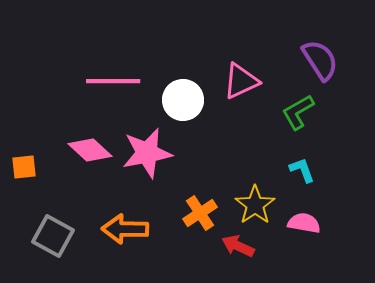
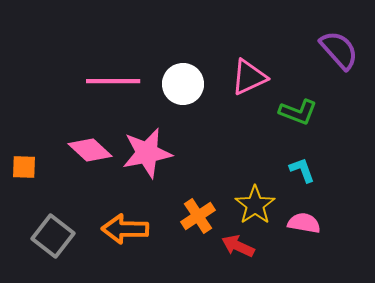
purple semicircle: moved 19 px right, 10 px up; rotated 9 degrees counterclockwise
pink triangle: moved 8 px right, 4 px up
white circle: moved 16 px up
green L-shape: rotated 129 degrees counterclockwise
orange square: rotated 8 degrees clockwise
orange cross: moved 2 px left, 3 px down
gray square: rotated 9 degrees clockwise
